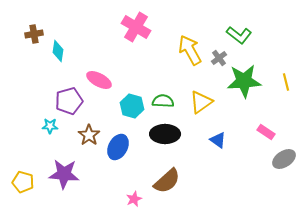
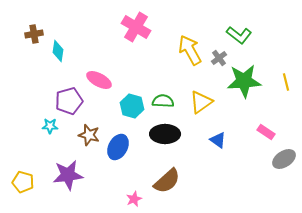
brown star: rotated 20 degrees counterclockwise
purple star: moved 4 px right, 1 px down; rotated 12 degrees counterclockwise
